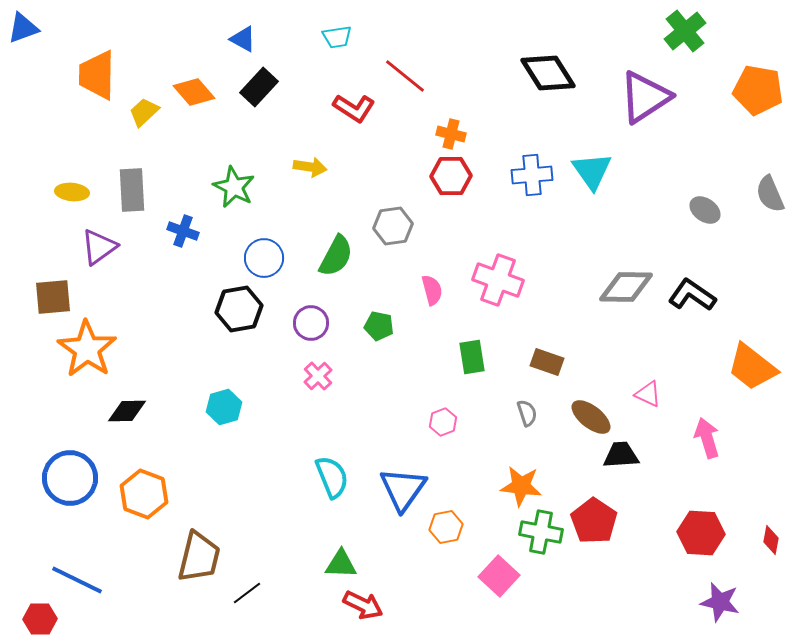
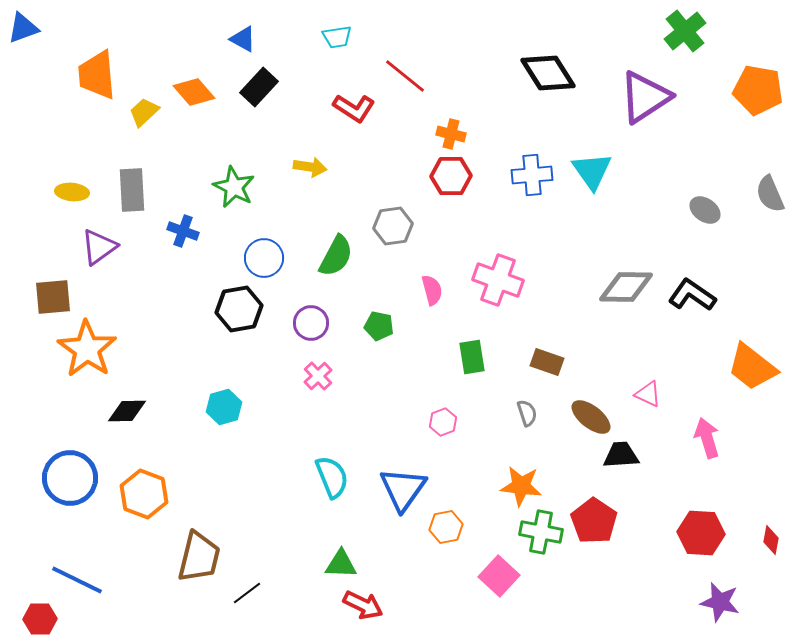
orange trapezoid at (97, 75): rotated 6 degrees counterclockwise
